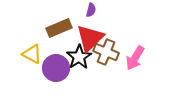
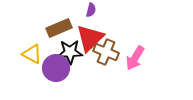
black star: moved 9 px left, 5 px up; rotated 30 degrees clockwise
